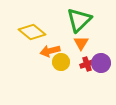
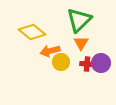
red cross: rotated 24 degrees clockwise
